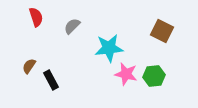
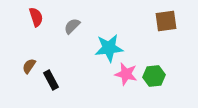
brown square: moved 4 px right, 10 px up; rotated 35 degrees counterclockwise
